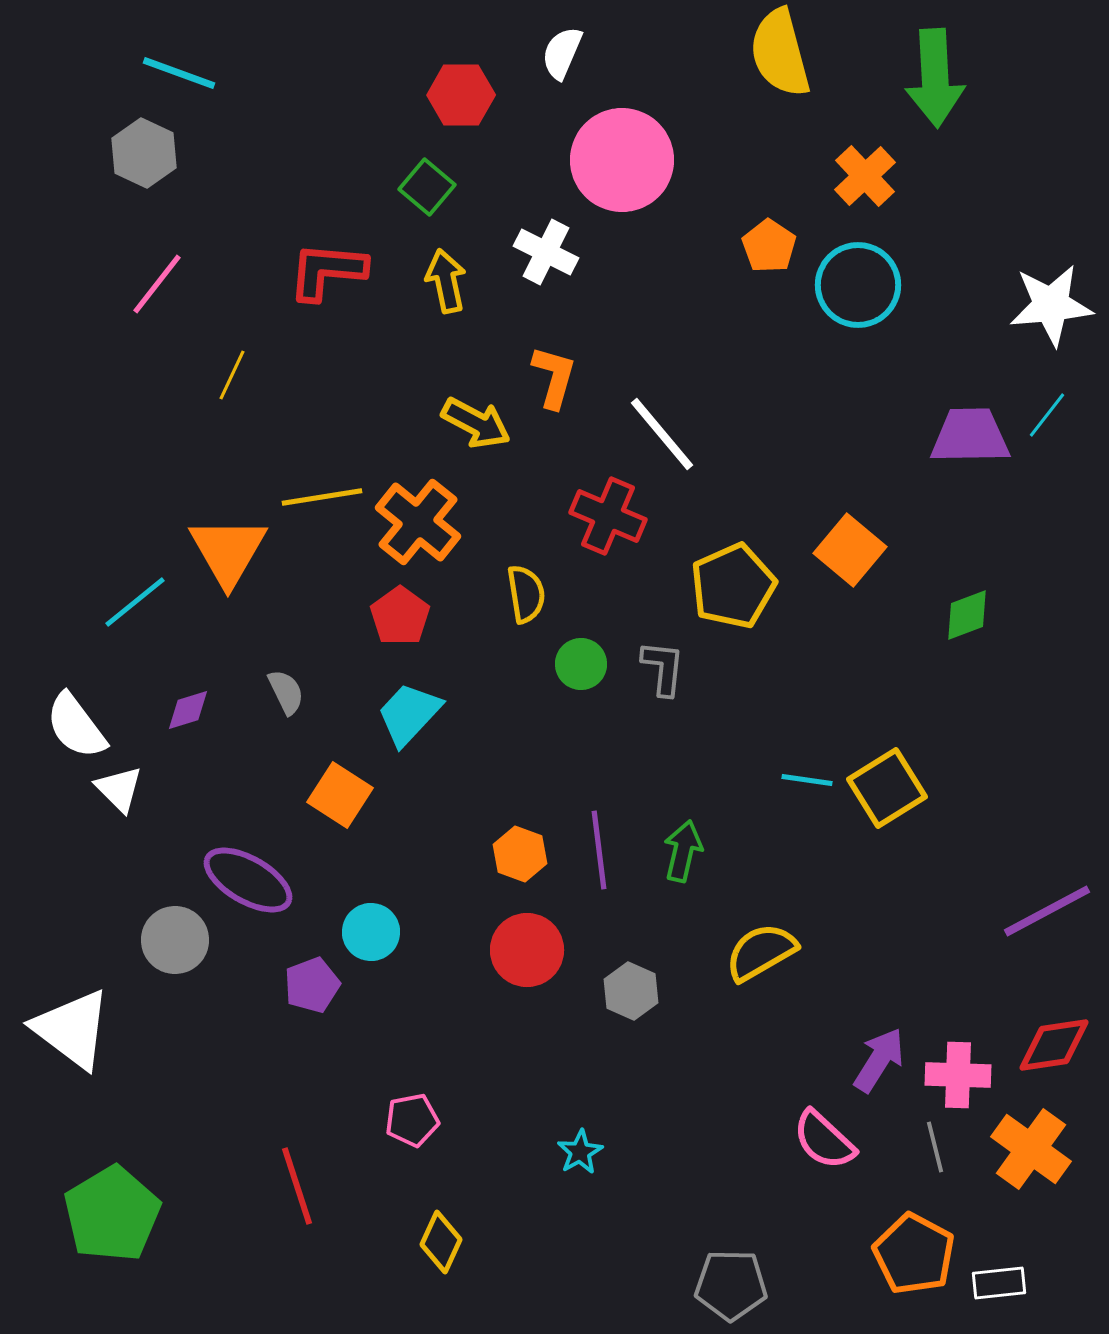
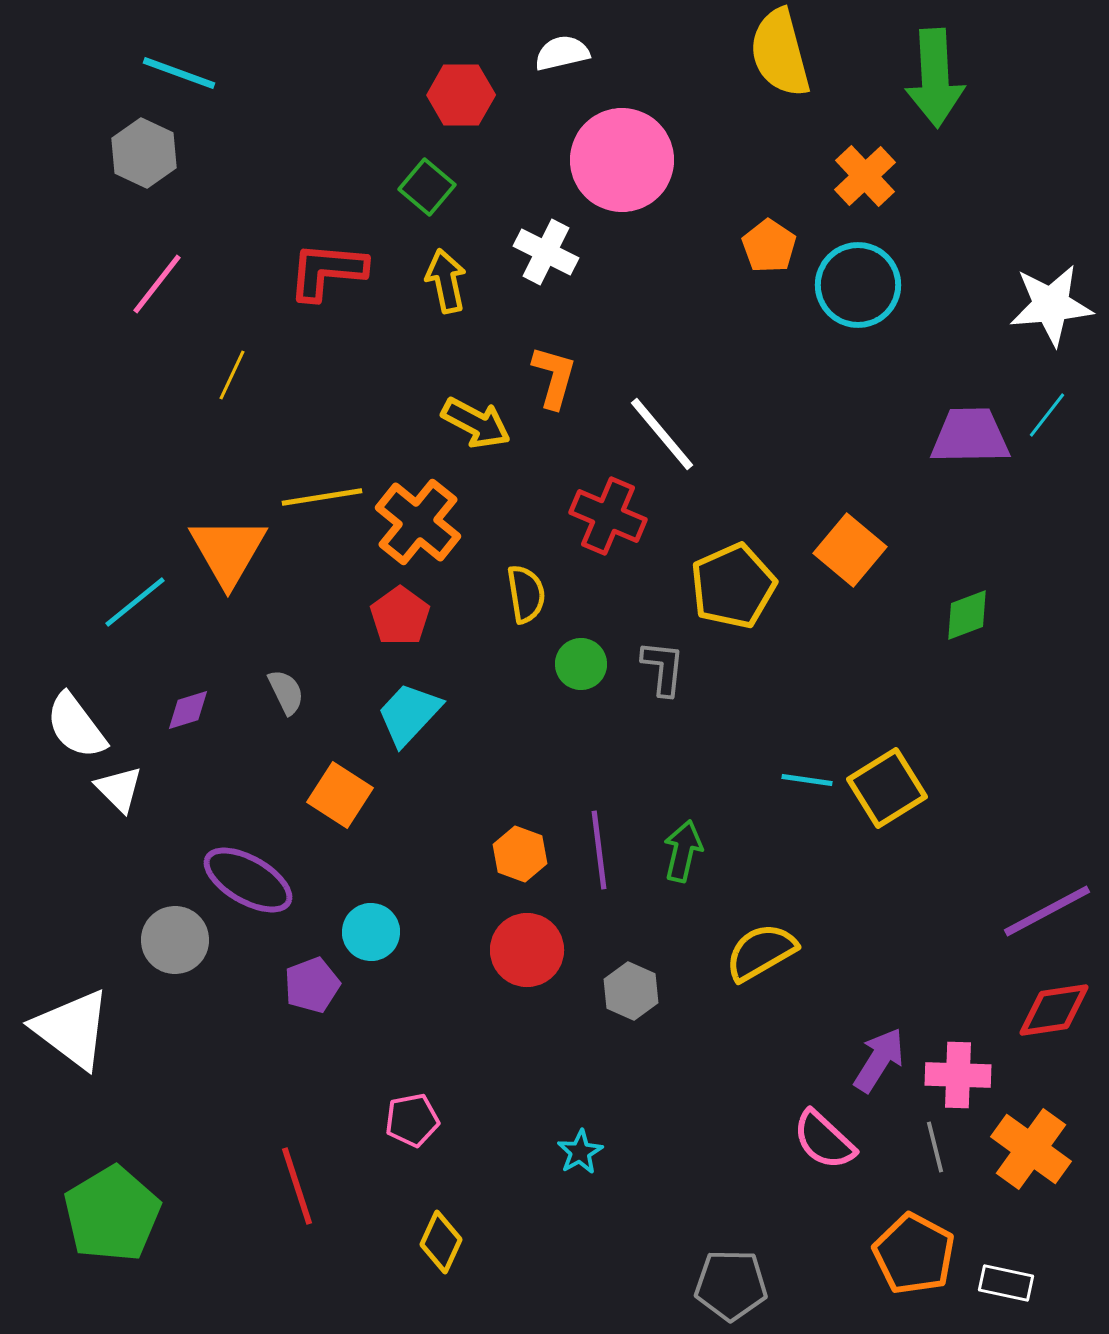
white semicircle at (562, 53): rotated 54 degrees clockwise
red diamond at (1054, 1045): moved 35 px up
white rectangle at (999, 1283): moved 7 px right; rotated 18 degrees clockwise
